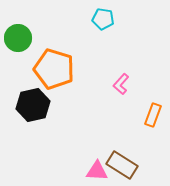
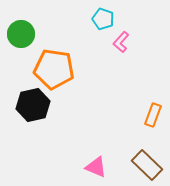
cyan pentagon: rotated 10 degrees clockwise
green circle: moved 3 px right, 4 px up
orange pentagon: rotated 9 degrees counterclockwise
pink L-shape: moved 42 px up
brown rectangle: moved 25 px right; rotated 12 degrees clockwise
pink triangle: moved 1 px left, 4 px up; rotated 20 degrees clockwise
